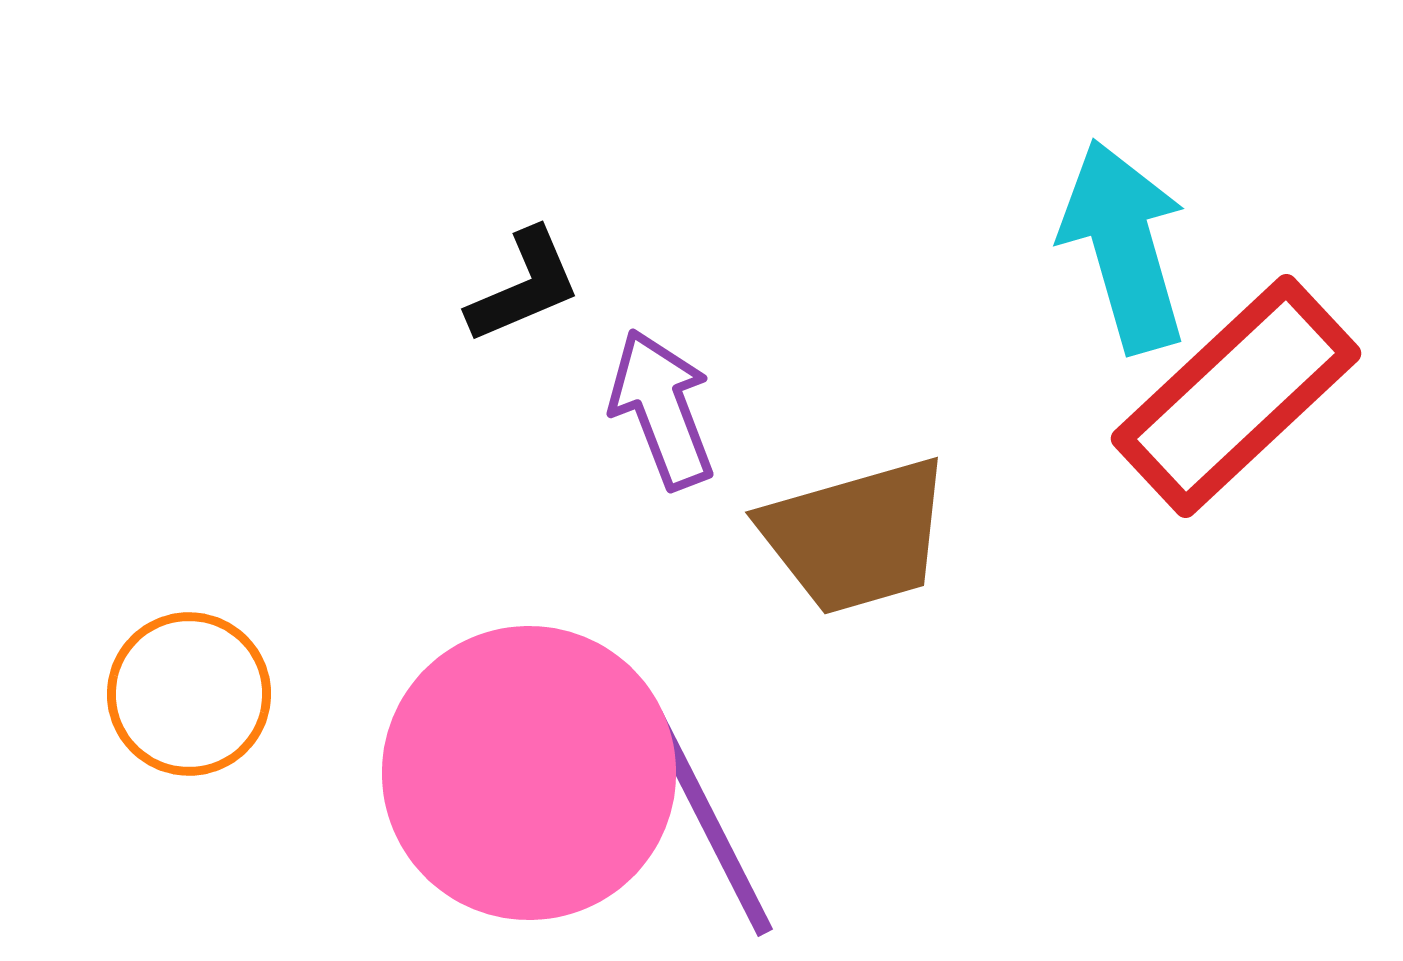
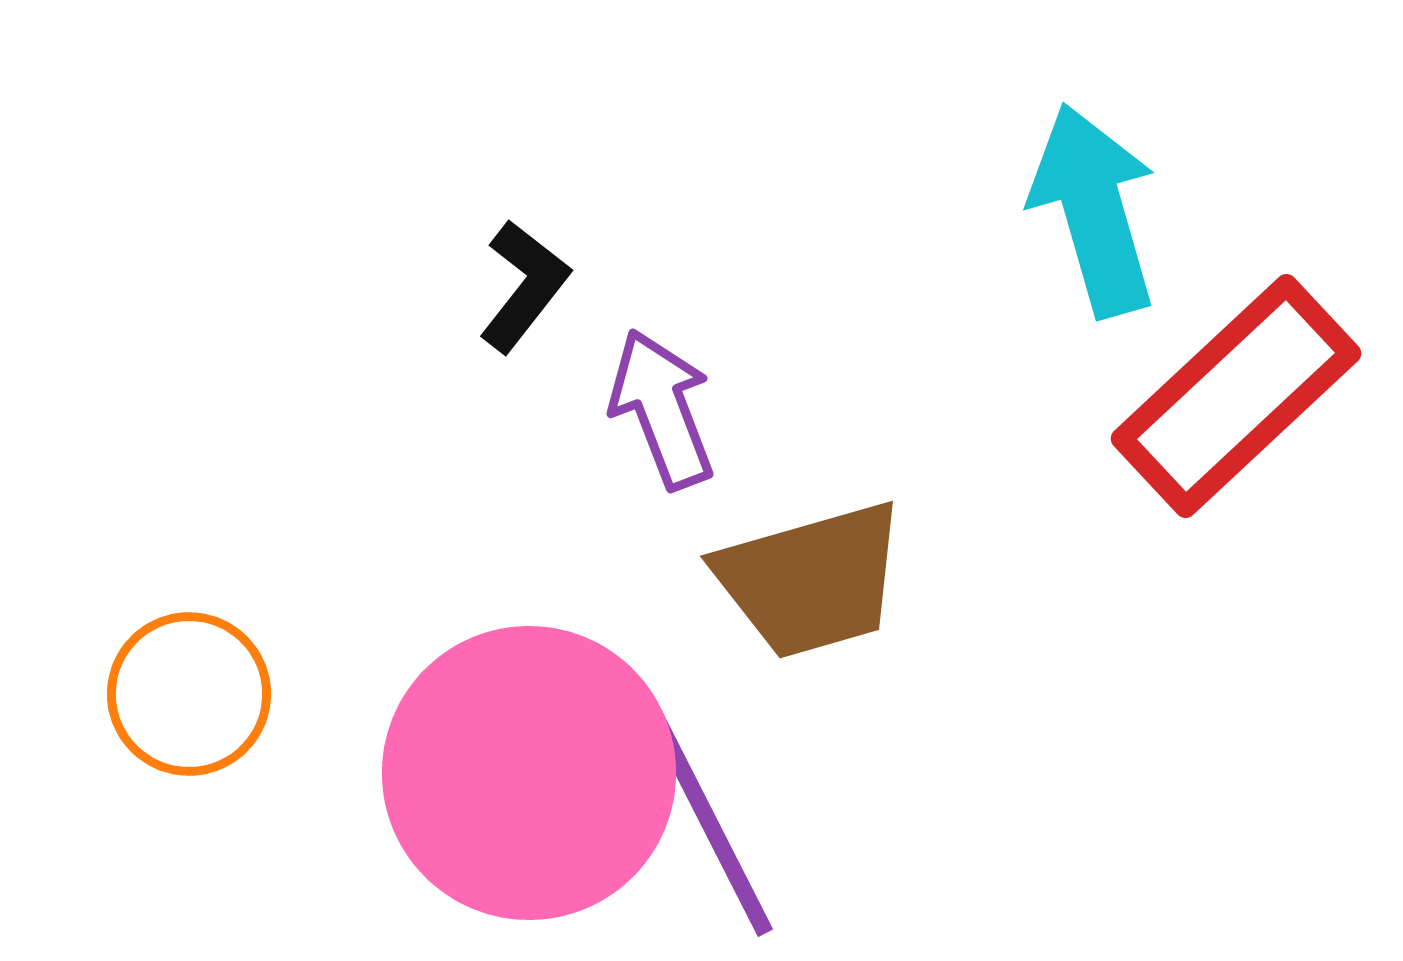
cyan arrow: moved 30 px left, 36 px up
black L-shape: rotated 29 degrees counterclockwise
brown trapezoid: moved 45 px left, 44 px down
